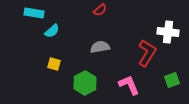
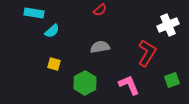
white cross: moved 7 px up; rotated 30 degrees counterclockwise
